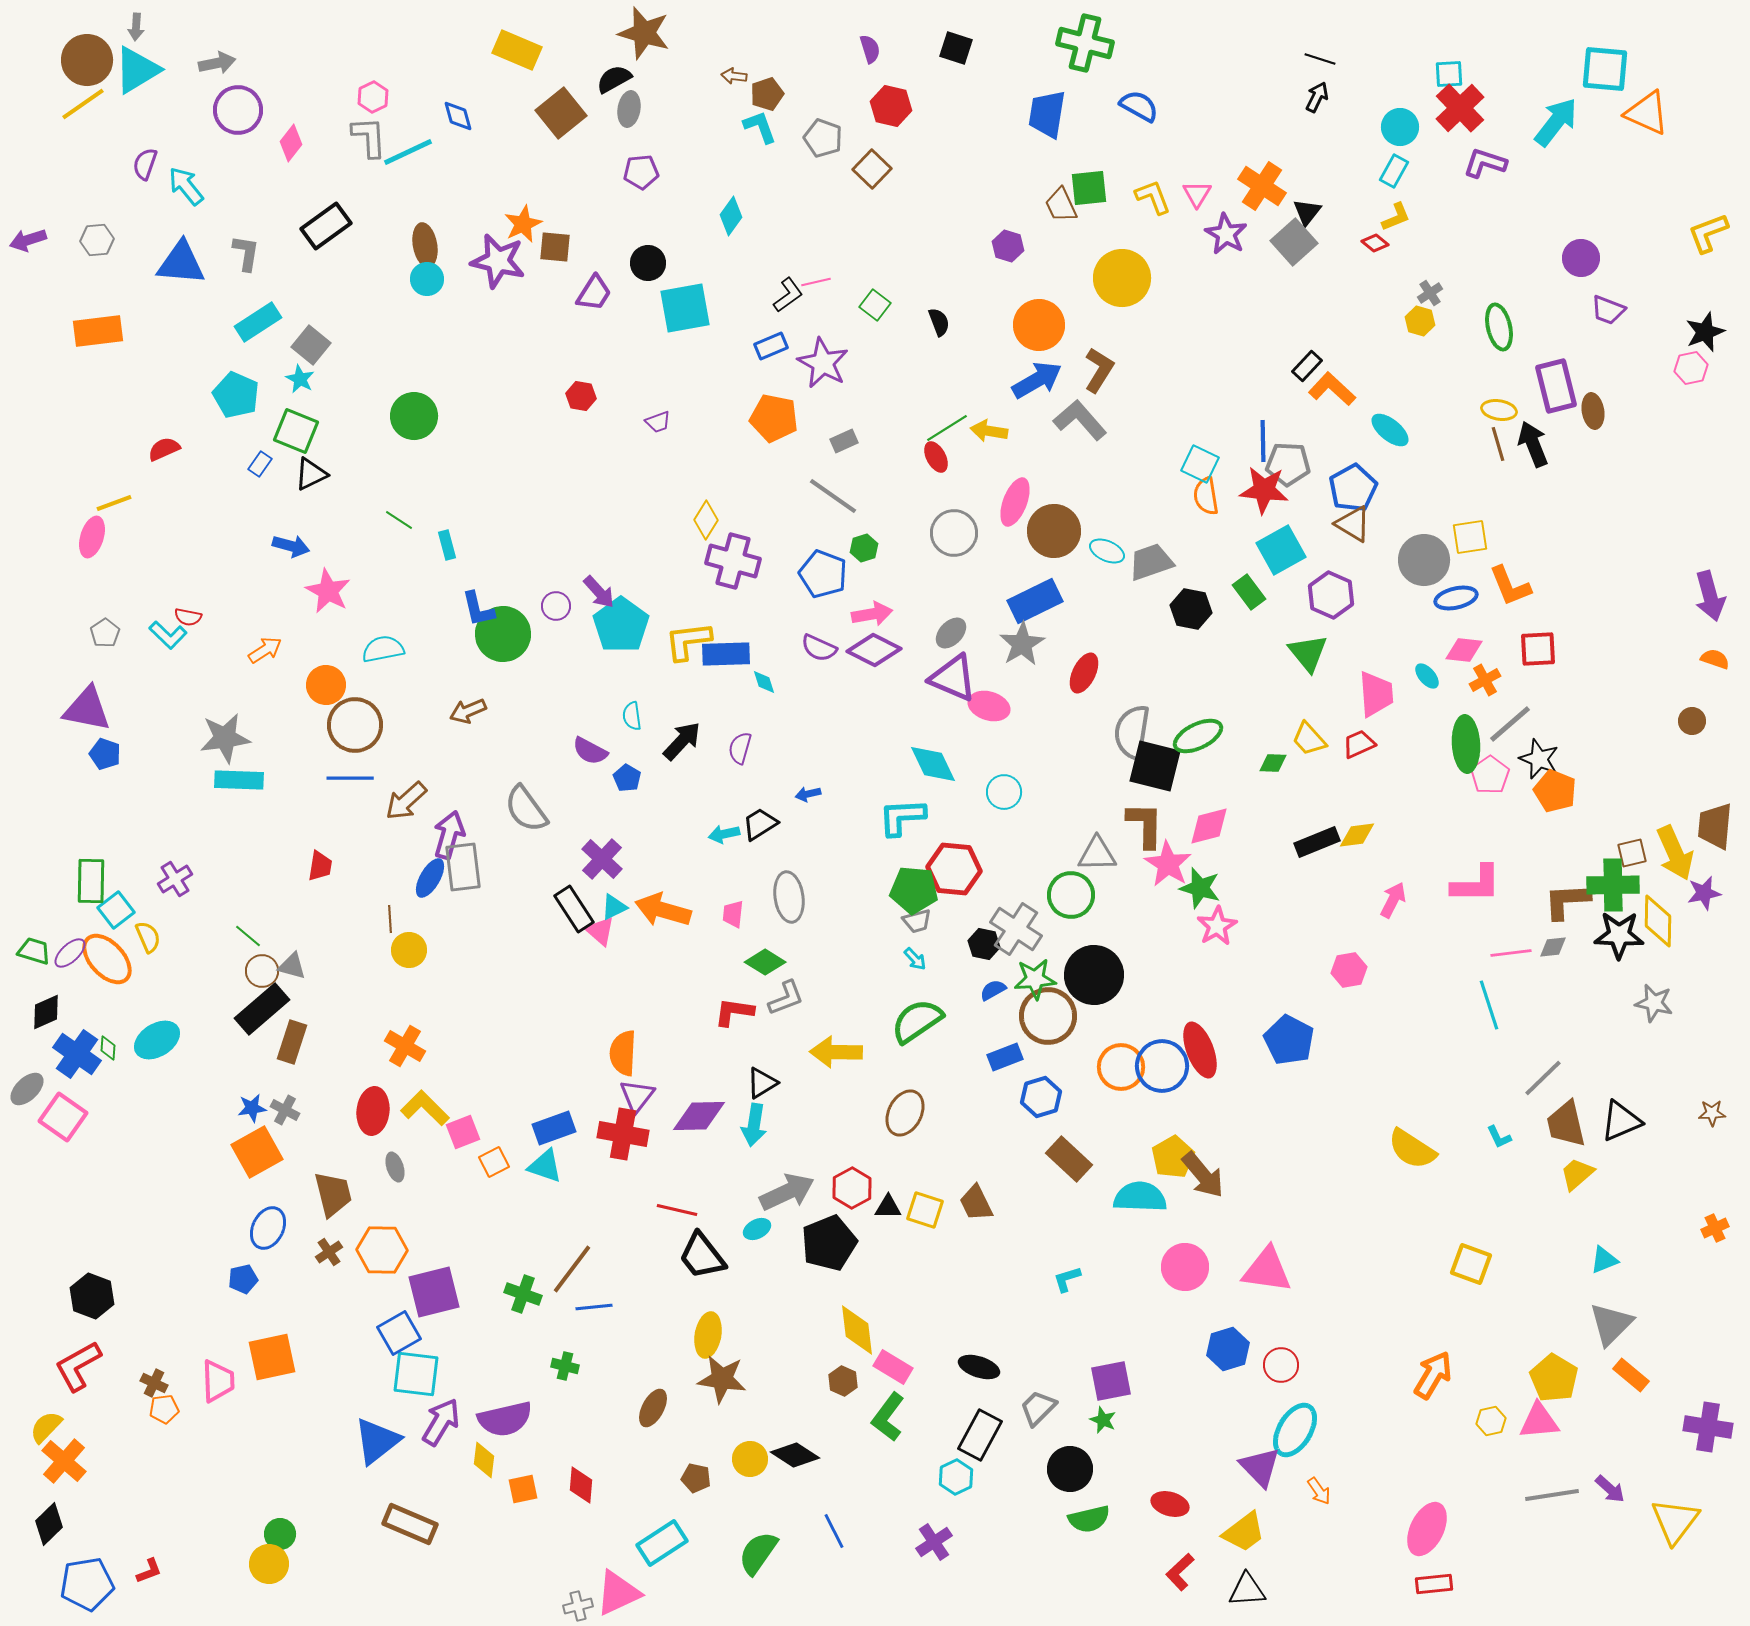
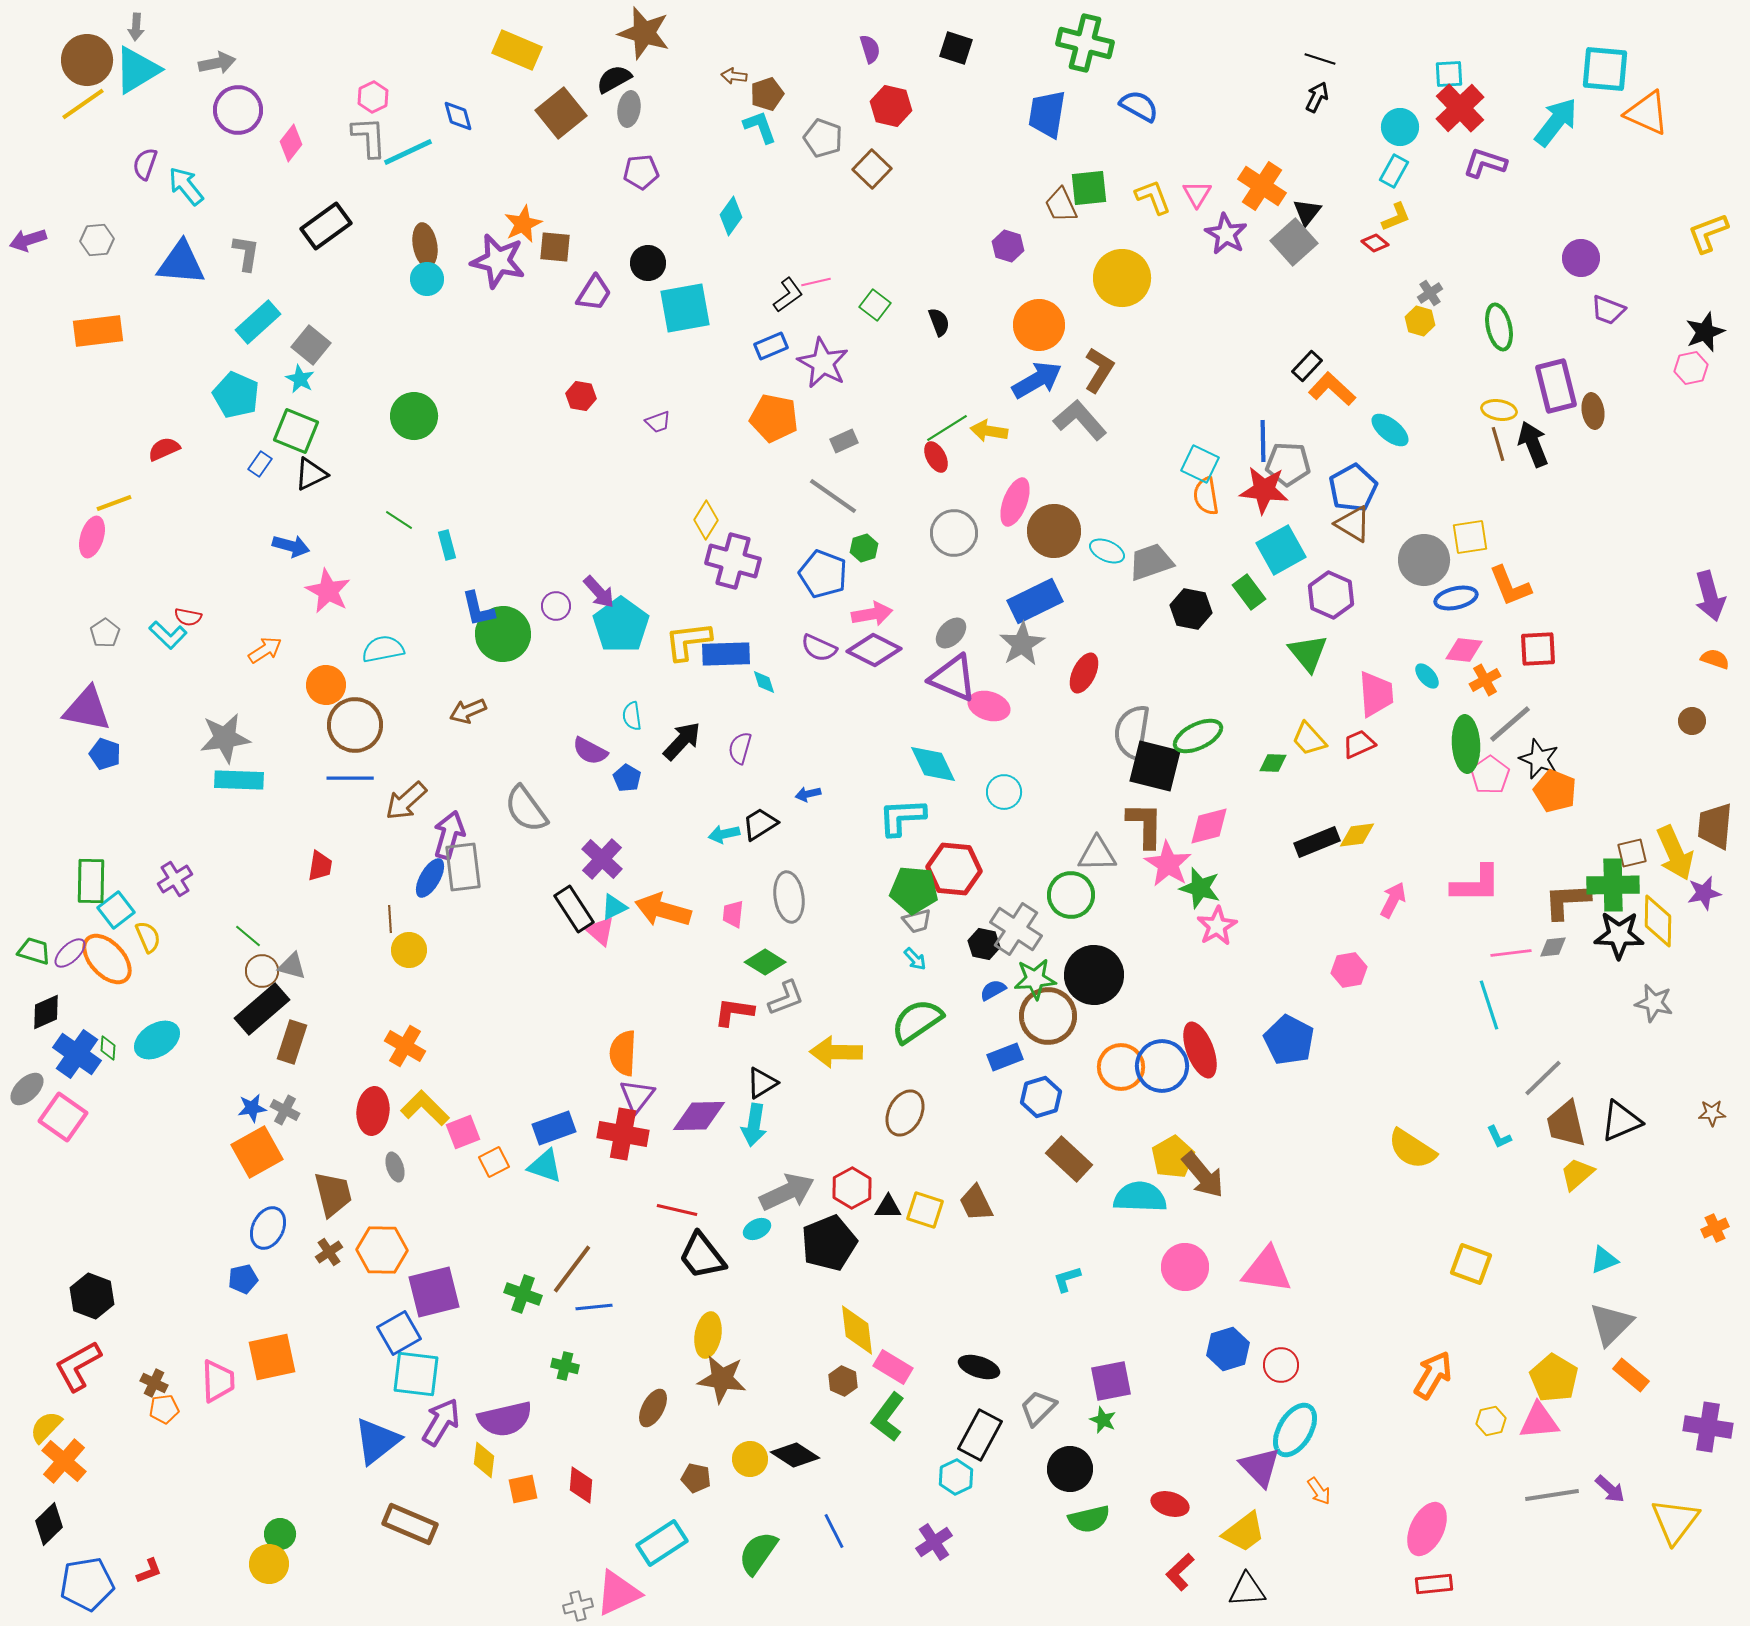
cyan rectangle at (258, 322): rotated 9 degrees counterclockwise
